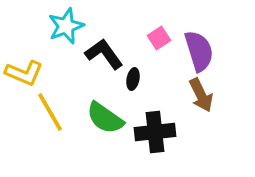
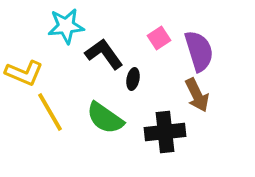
cyan star: rotated 15 degrees clockwise
brown arrow: moved 4 px left
black cross: moved 10 px right
